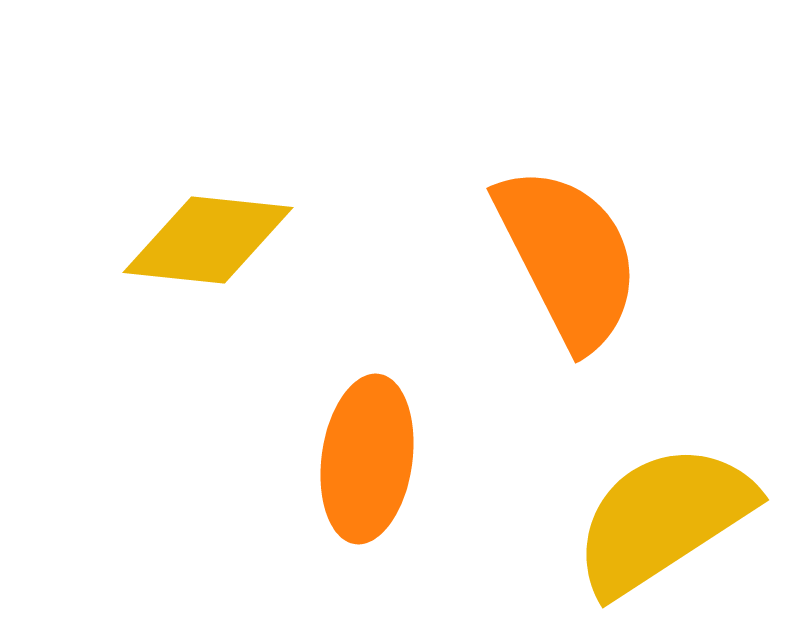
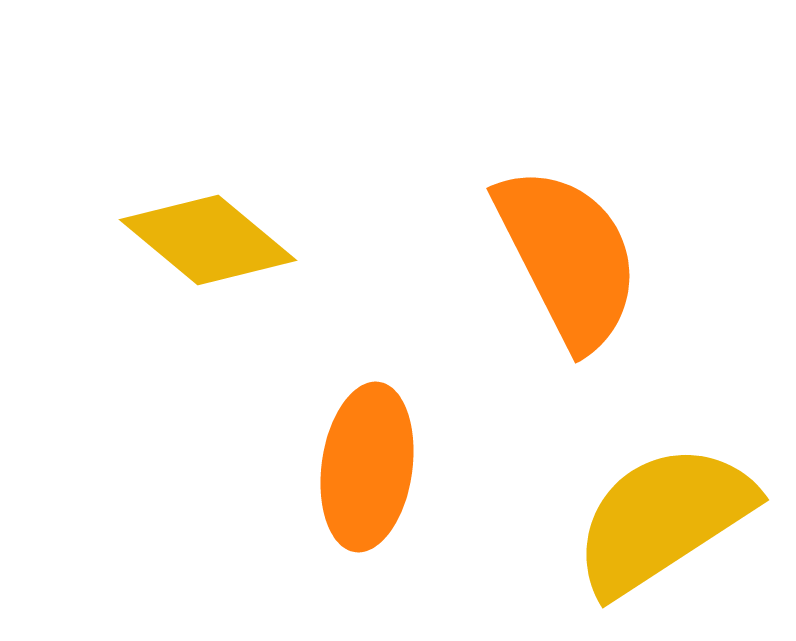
yellow diamond: rotated 34 degrees clockwise
orange ellipse: moved 8 px down
